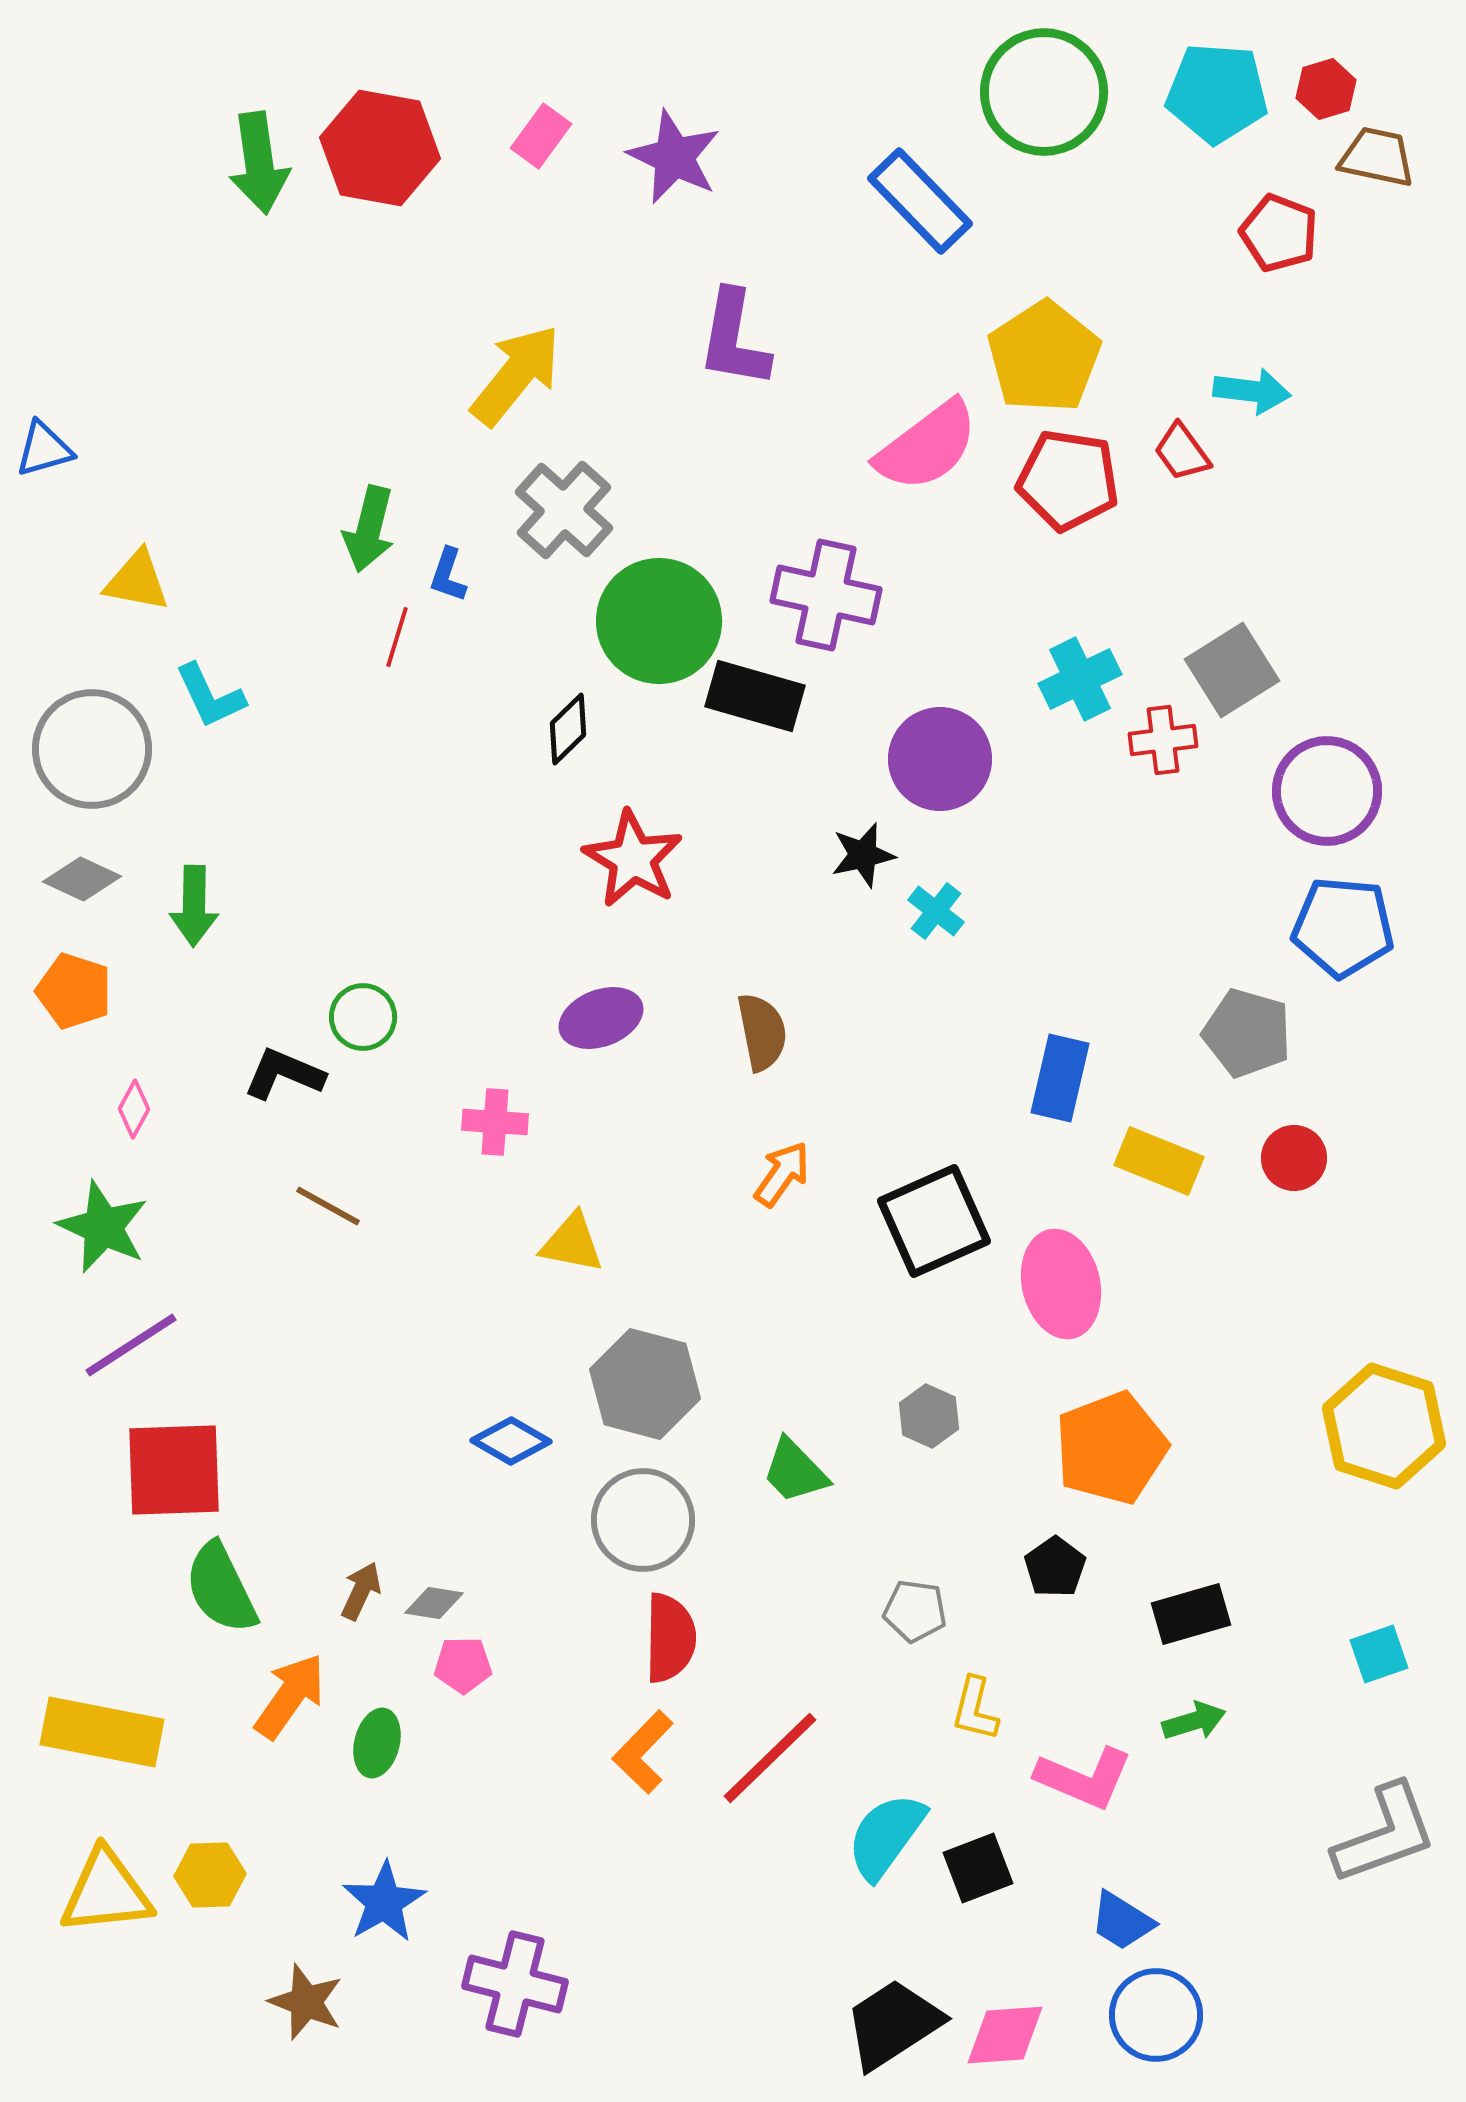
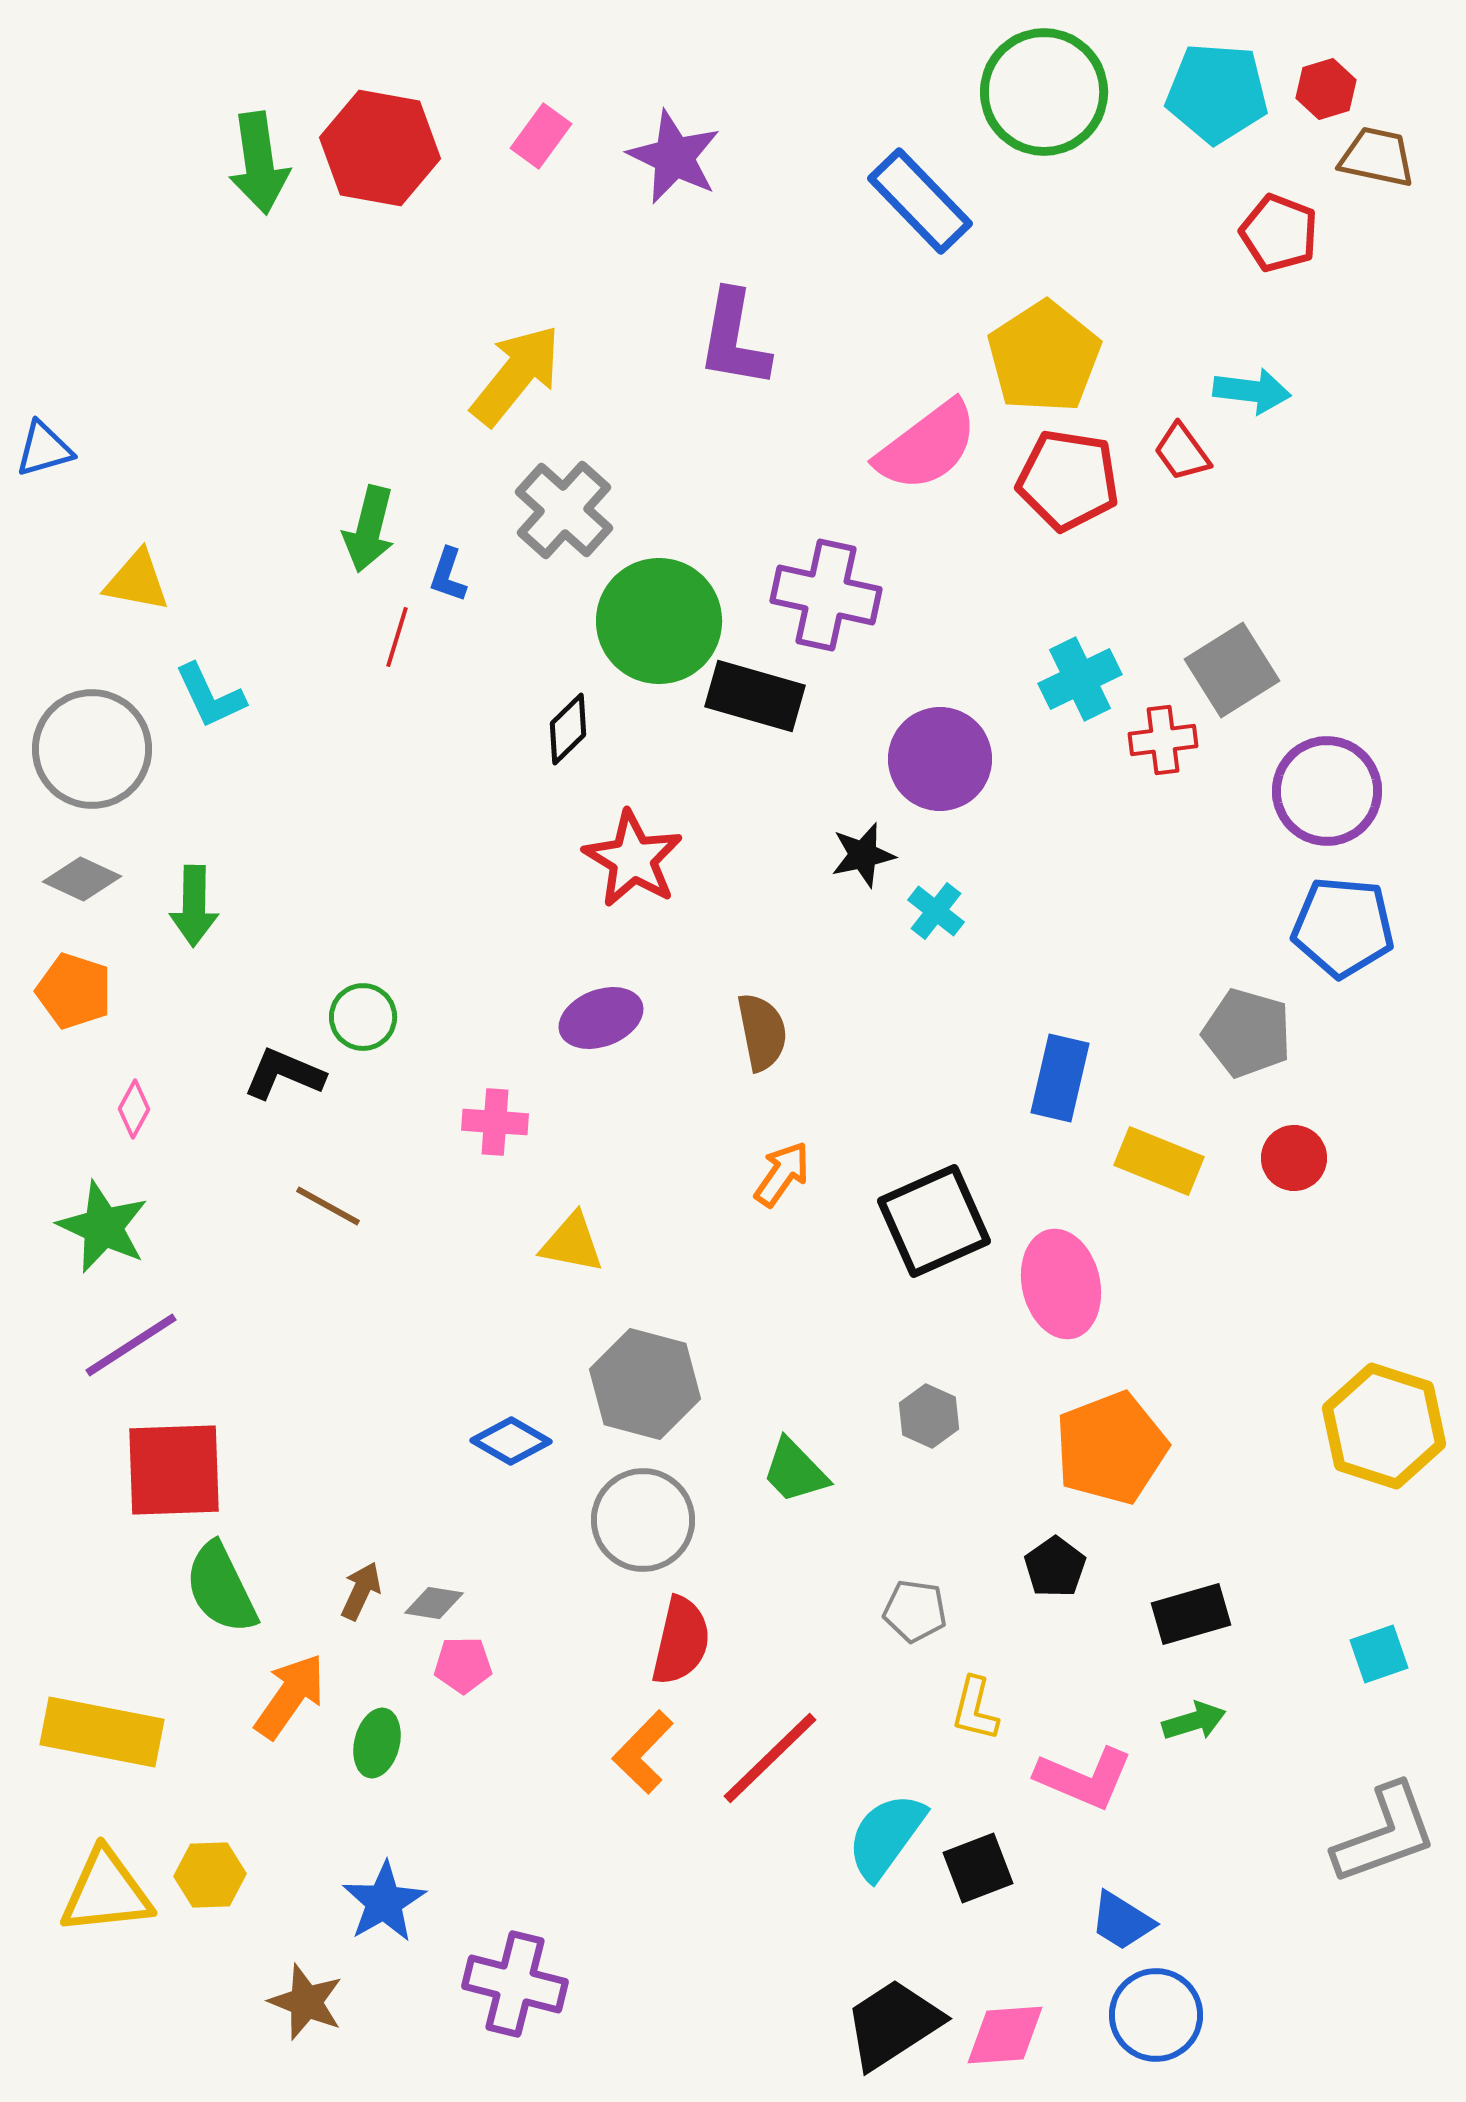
red semicircle at (670, 1638): moved 11 px right, 3 px down; rotated 12 degrees clockwise
